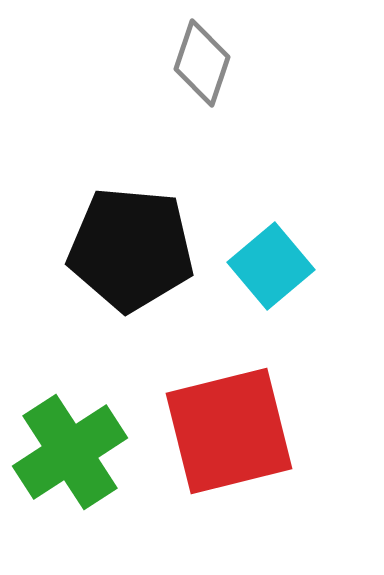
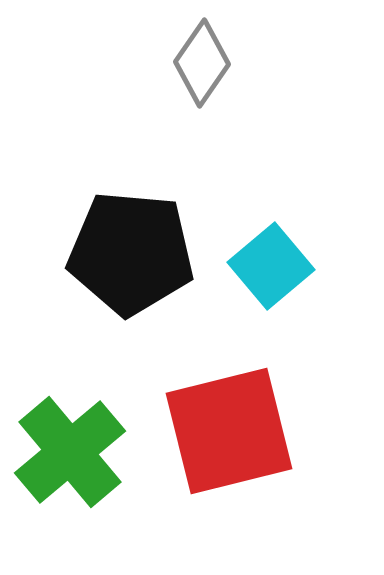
gray diamond: rotated 16 degrees clockwise
black pentagon: moved 4 px down
green cross: rotated 7 degrees counterclockwise
